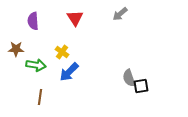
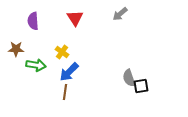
brown line: moved 25 px right, 5 px up
